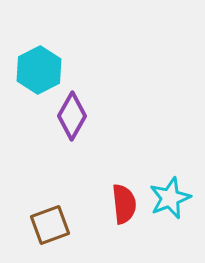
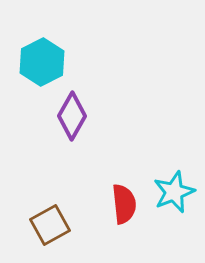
cyan hexagon: moved 3 px right, 8 px up
cyan star: moved 4 px right, 6 px up
brown square: rotated 9 degrees counterclockwise
